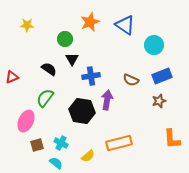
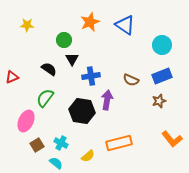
green circle: moved 1 px left, 1 px down
cyan circle: moved 8 px right
orange L-shape: rotated 35 degrees counterclockwise
brown square: rotated 16 degrees counterclockwise
